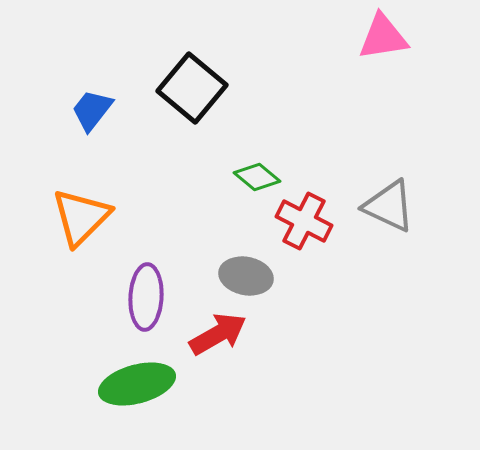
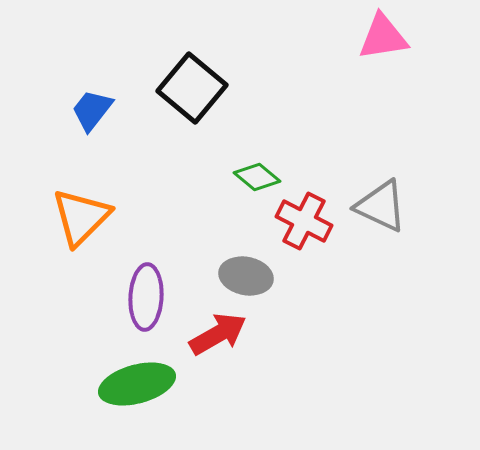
gray triangle: moved 8 px left
